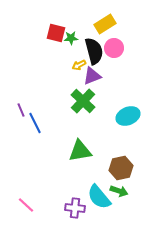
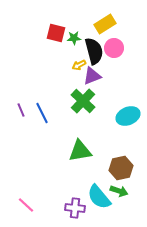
green star: moved 3 px right
blue line: moved 7 px right, 10 px up
